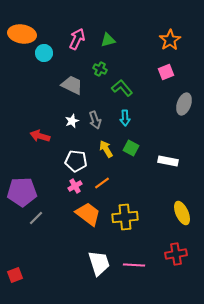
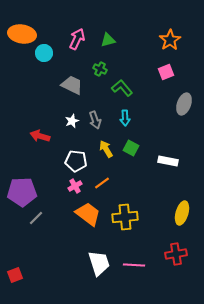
yellow ellipse: rotated 40 degrees clockwise
